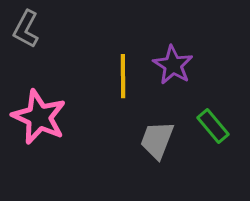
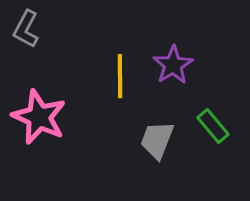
purple star: rotated 9 degrees clockwise
yellow line: moved 3 px left
